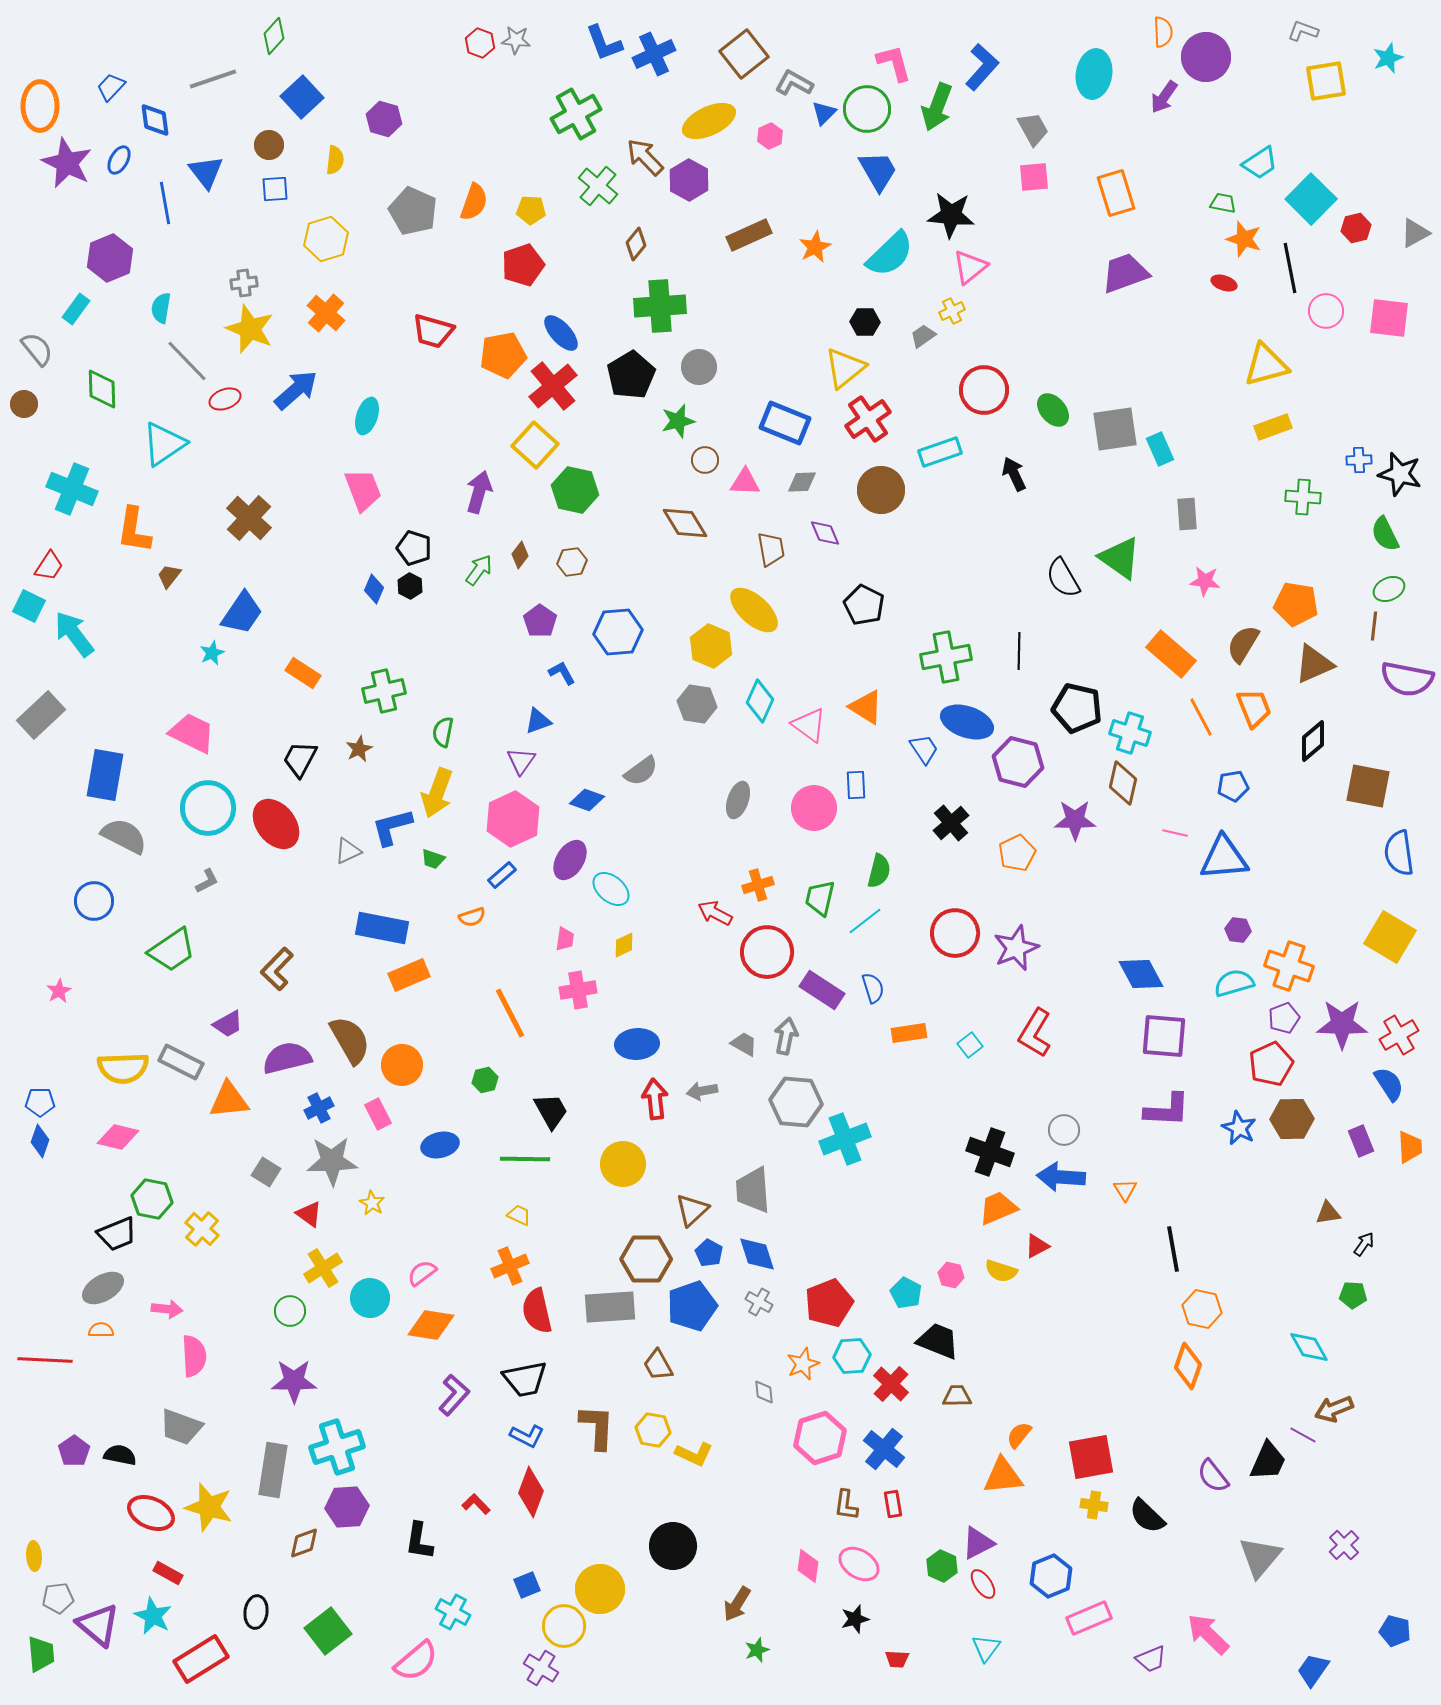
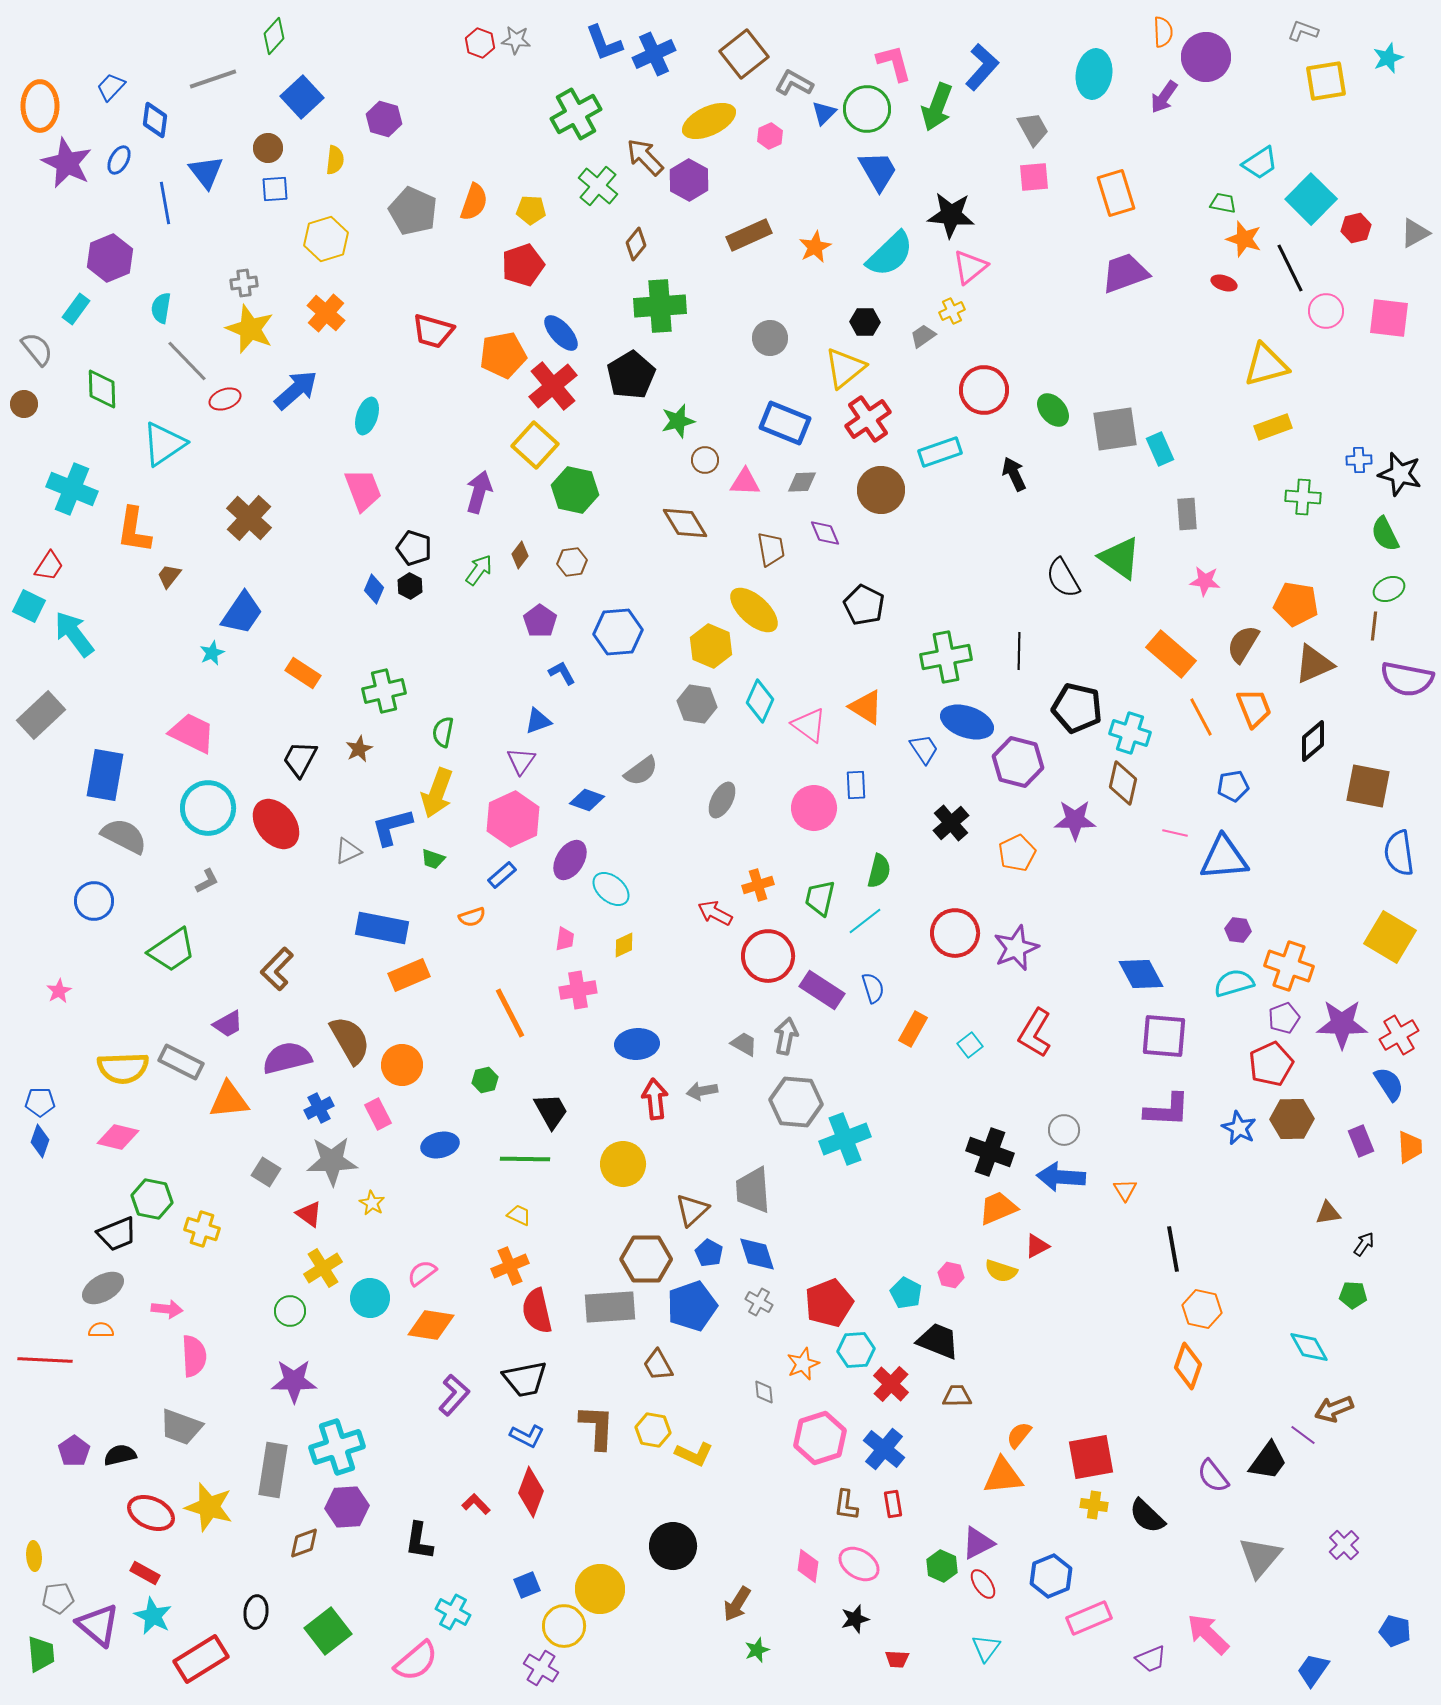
blue diamond at (155, 120): rotated 15 degrees clockwise
brown circle at (269, 145): moved 1 px left, 3 px down
black line at (1290, 268): rotated 15 degrees counterclockwise
gray circle at (699, 367): moved 71 px right, 29 px up
gray ellipse at (738, 800): moved 16 px left; rotated 9 degrees clockwise
red circle at (767, 952): moved 1 px right, 4 px down
orange rectangle at (909, 1033): moved 4 px right, 4 px up; rotated 52 degrees counterclockwise
yellow cross at (202, 1229): rotated 24 degrees counterclockwise
cyan hexagon at (852, 1356): moved 4 px right, 6 px up
purple line at (1303, 1435): rotated 8 degrees clockwise
black semicircle at (120, 1455): rotated 24 degrees counterclockwise
black trapezoid at (1268, 1461): rotated 12 degrees clockwise
red rectangle at (168, 1573): moved 23 px left
